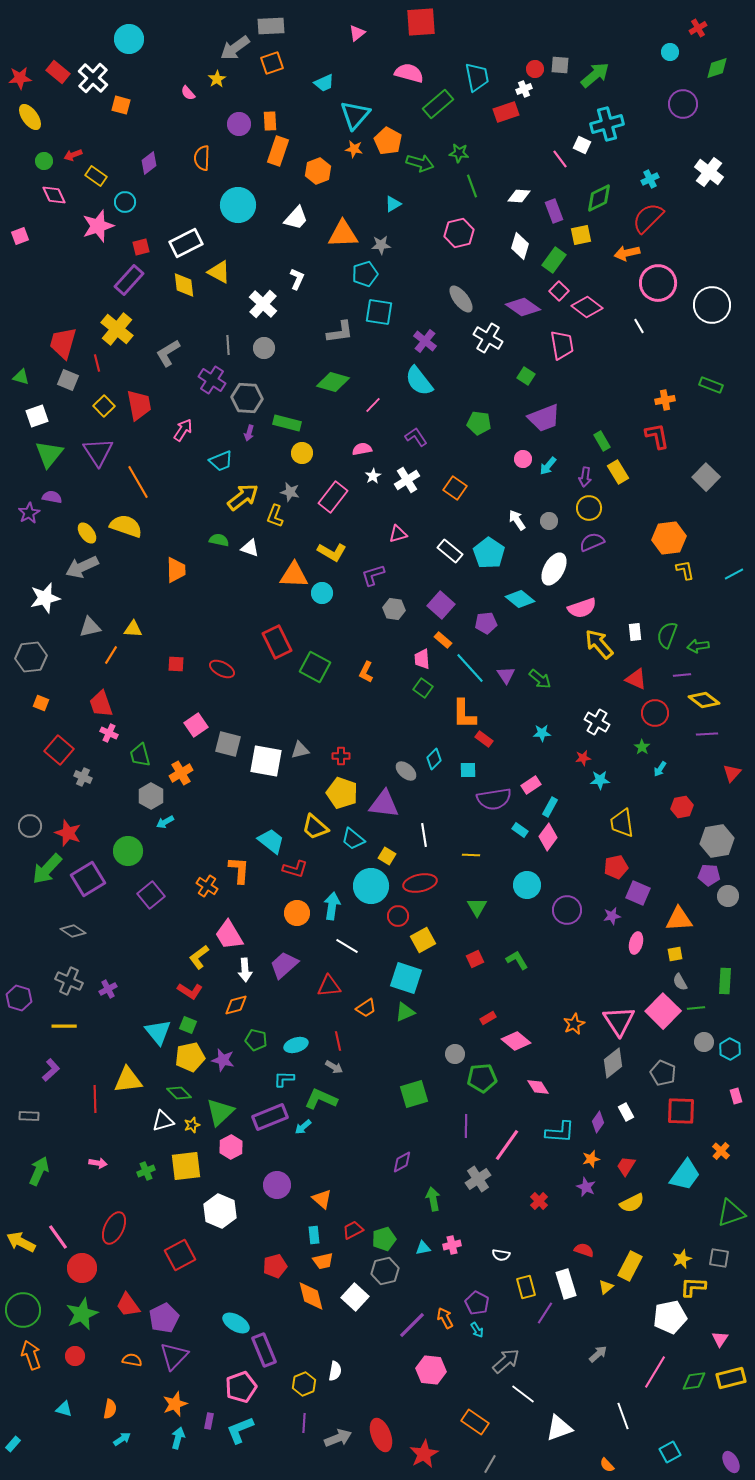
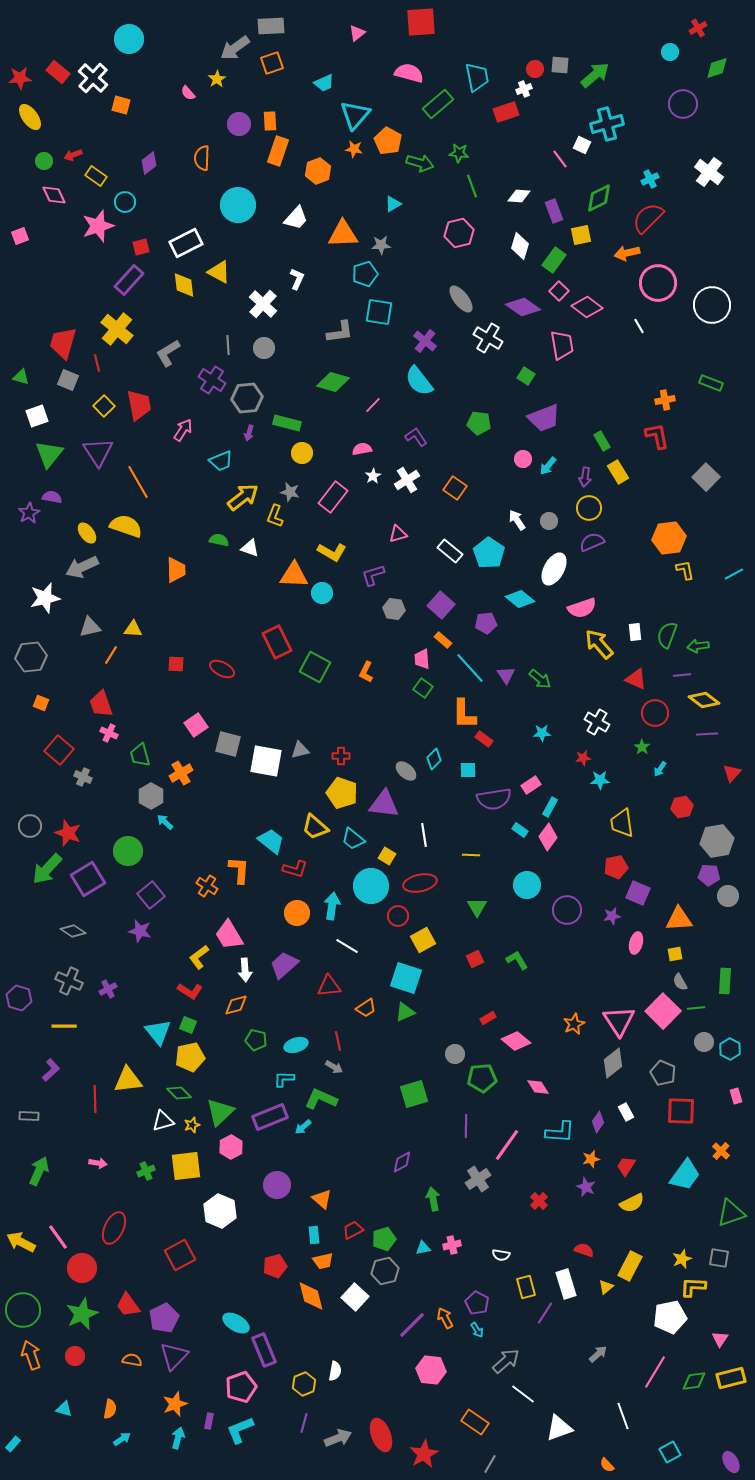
green rectangle at (711, 385): moved 2 px up
gray hexagon at (247, 398): rotated 8 degrees counterclockwise
cyan arrow at (165, 822): rotated 72 degrees clockwise
purple star at (223, 1060): moved 83 px left, 129 px up
purple line at (304, 1423): rotated 12 degrees clockwise
